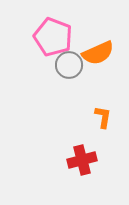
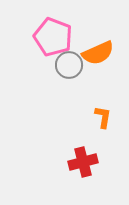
red cross: moved 1 px right, 2 px down
